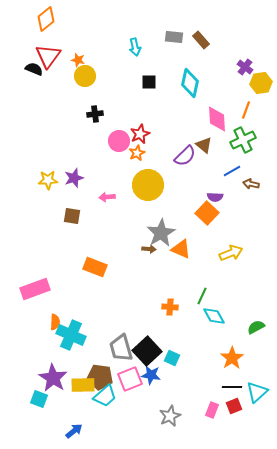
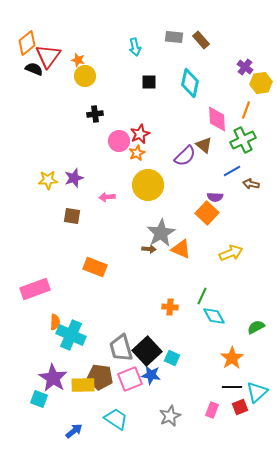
orange diamond at (46, 19): moved 19 px left, 24 px down
cyan trapezoid at (105, 396): moved 11 px right, 23 px down; rotated 105 degrees counterclockwise
red square at (234, 406): moved 6 px right, 1 px down
